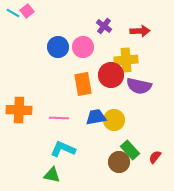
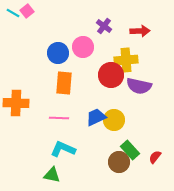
blue circle: moved 6 px down
orange rectangle: moved 19 px left, 1 px up; rotated 15 degrees clockwise
orange cross: moved 3 px left, 7 px up
blue trapezoid: rotated 15 degrees counterclockwise
